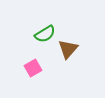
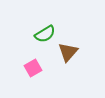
brown triangle: moved 3 px down
